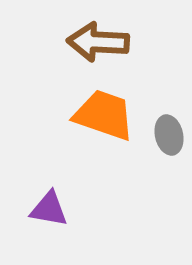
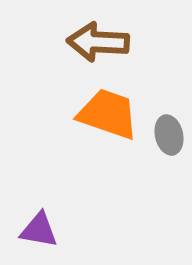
orange trapezoid: moved 4 px right, 1 px up
purple triangle: moved 10 px left, 21 px down
